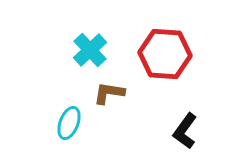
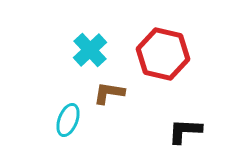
red hexagon: moved 2 px left; rotated 9 degrees clockwise
cyan ellipse: moved 1 px left, 3 px up
black L-shape: rotated 57 degrees clockwise
